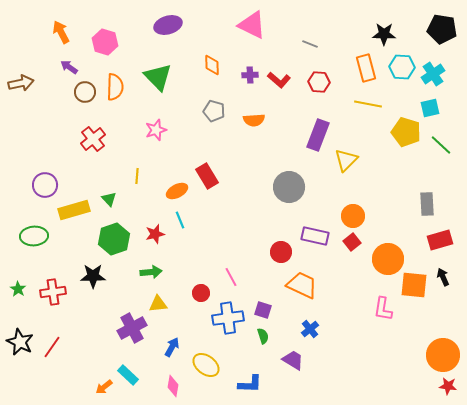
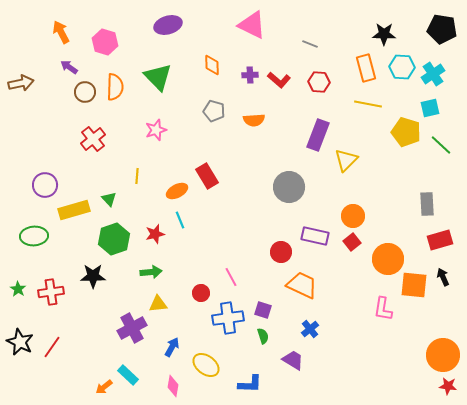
red cross at (53, 292): moved 2 px left
